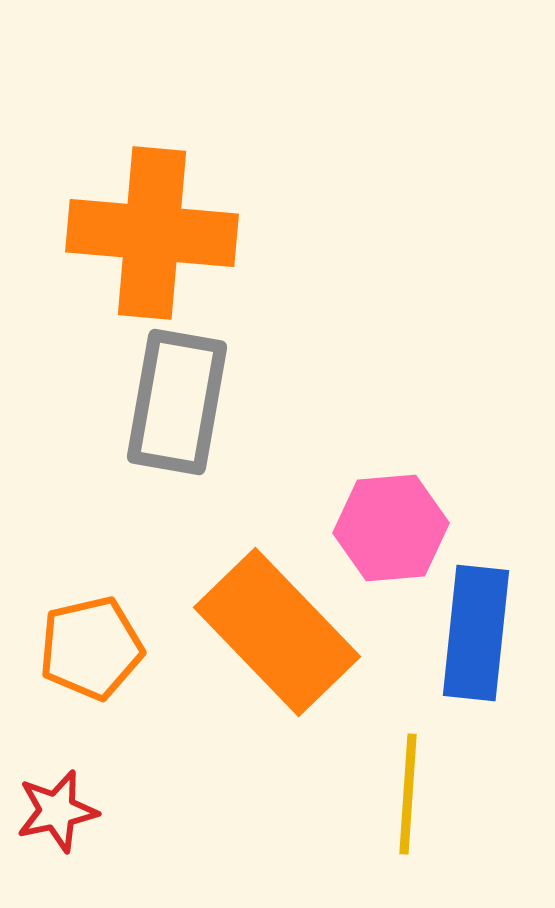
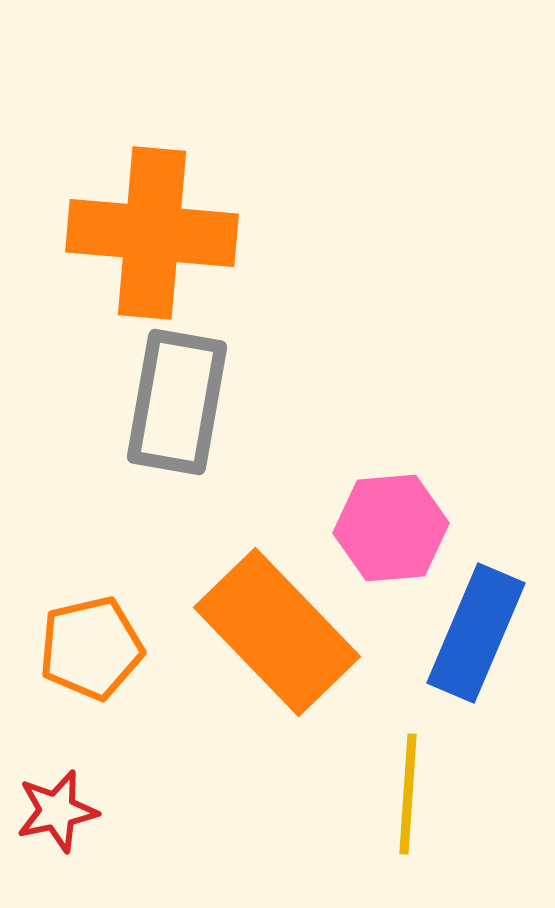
blue rectangle: rotated 17 degrees clockwise
